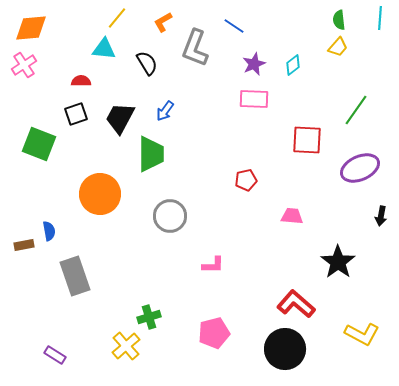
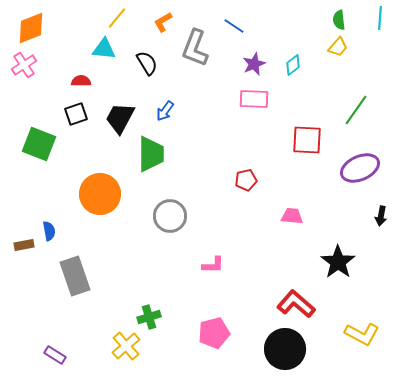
orange diamond: rotated 16 degrees counterclockwise
